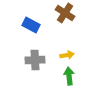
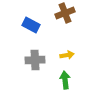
brown cross: rotated 36 degrees clockwise
green arrow: moved 4 px left, 4 px down
